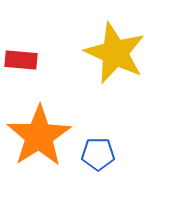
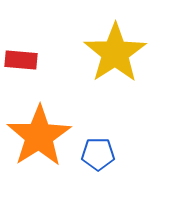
yellow star: rotated 14 degrees clockwise
